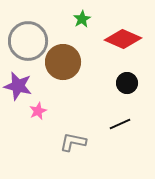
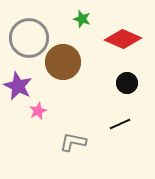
green star: rotated 24 degrees counterclockwise
gray circle: moved 1 px right, 3 px up
purple star: rotated 12 degrees clockwise
